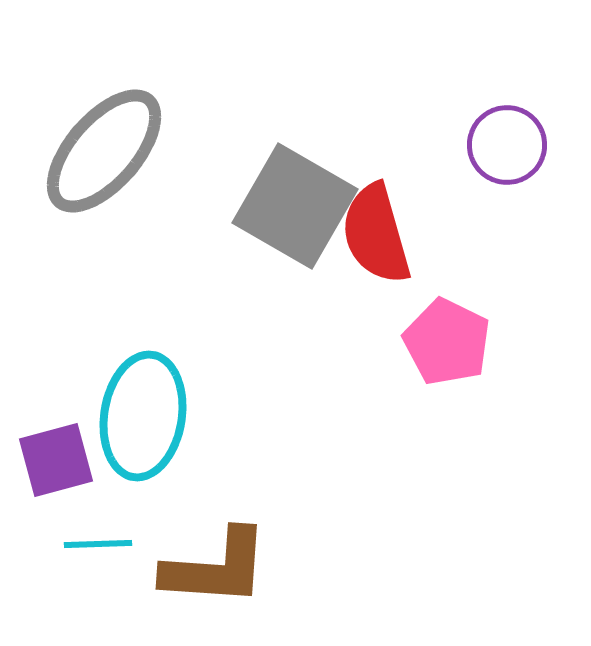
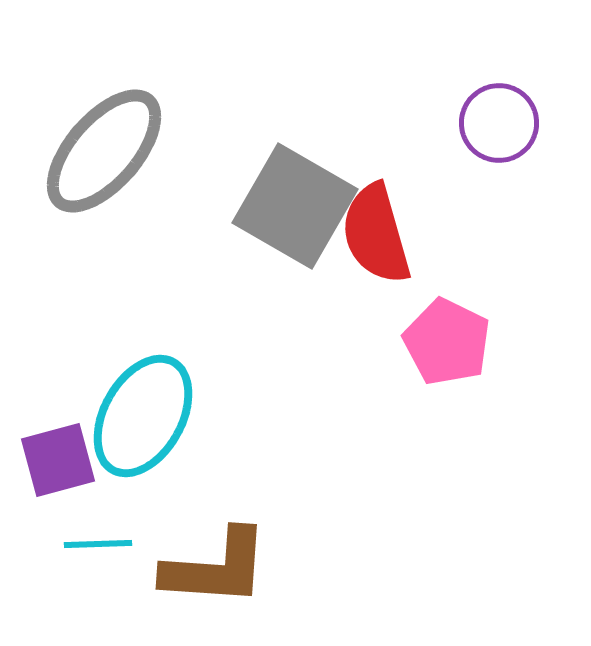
purple circle: moved 8 px left, 22 px up
cyan ellipse: rotated 20 degrees clockwise
purple square: moved 2 px right
